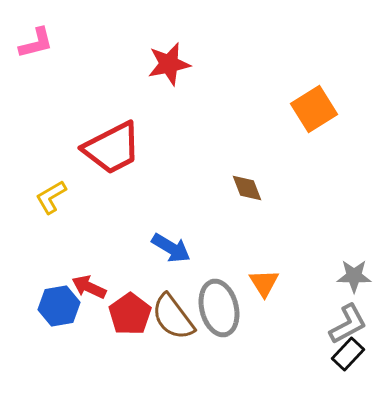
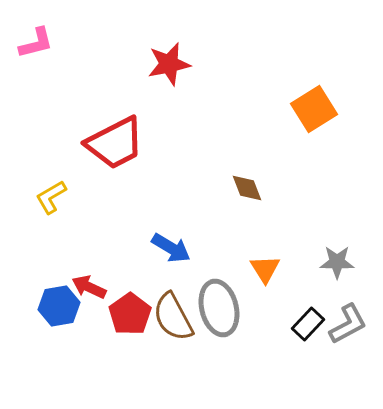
red trapezoid: moved 3 px right, 5 px up
gray star: moved 17 px left, 14 px up
orange triangle: moved 1 px right, 14 px up
brown semicircle: rotated 9 degrees clockwise
black rectangle: moved 40 px left, 30 px up
